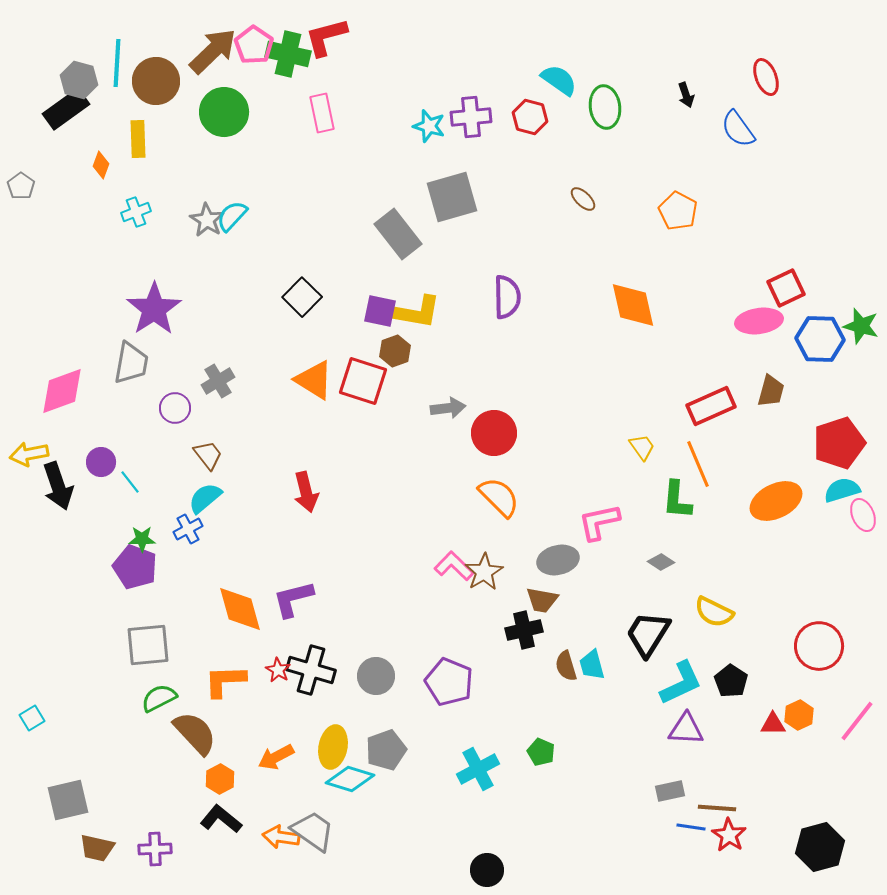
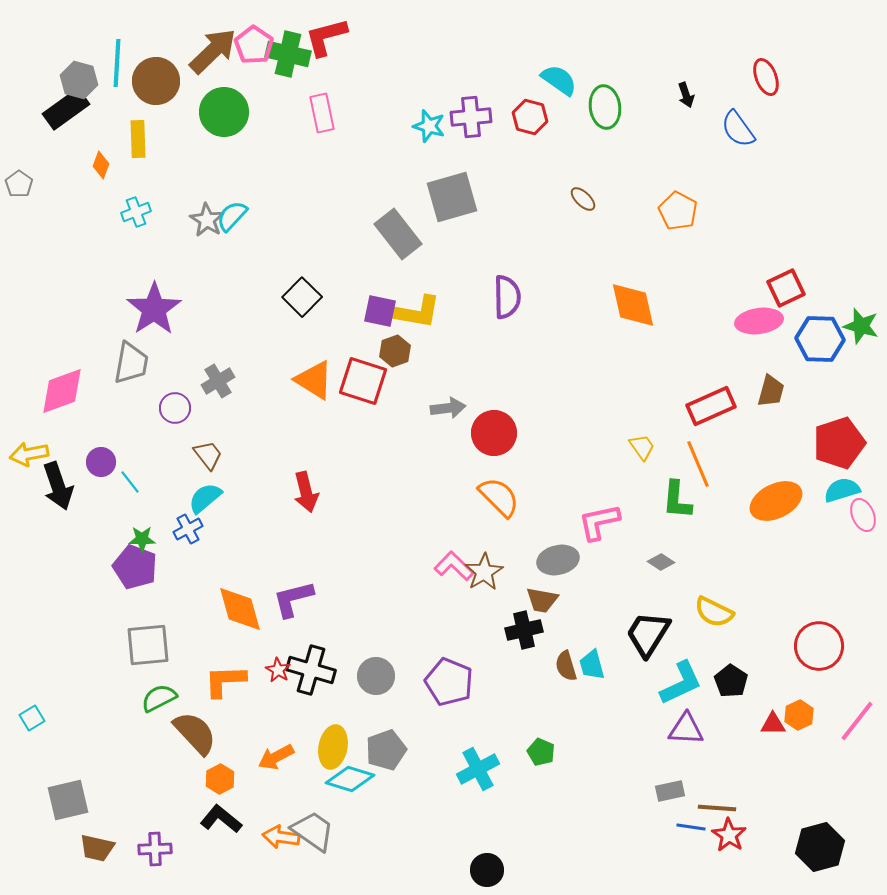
gray pentagon at (21, 186): moved 2 px left, 2 px up
